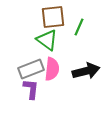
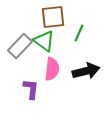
green line: moved 6 px down
green triangle: moved 3 px left, 1 px down
gray rectangle: moved 11 px left, 23 px up; rotated 25 degrees counterclockwise
